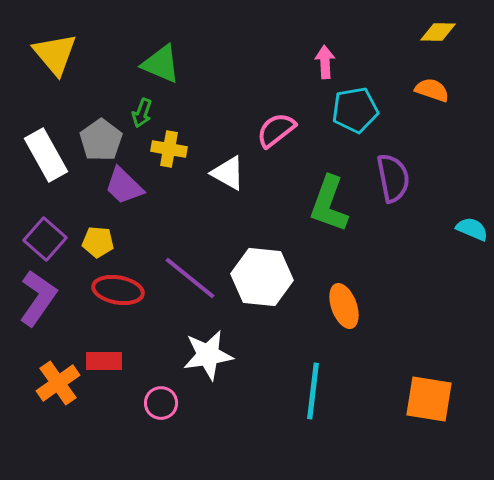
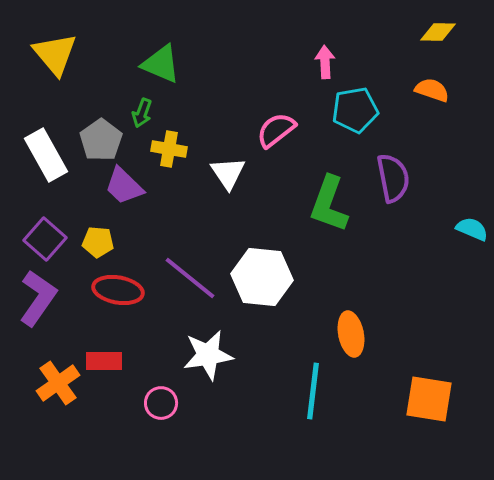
white triangle: rotated 27 degrees clockwise
orange ellipse: moved 7 px right, 28 px down; rotated 9 degrees clockwise
